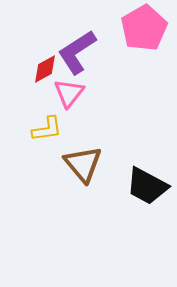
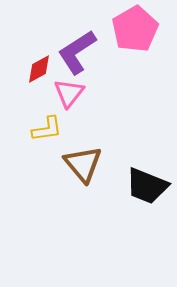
pink pentagon: moved 9 px left, 1 px down
red diamond: moved 6 px left
black trapezoid: rotated 6 degrees counterclockwise
